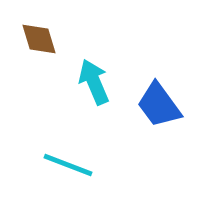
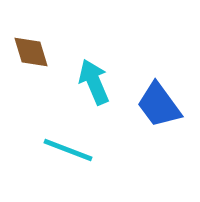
brown diamond: moved 8 px left, 13 px down
cyan line: moved 15 px up
